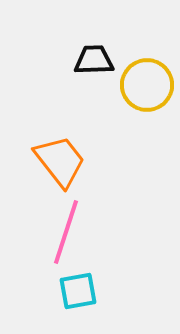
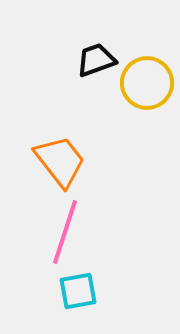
black trapezoid: moved 2 px right; rotated 18 degrees counterclockwise
yellow circle: moved 2 px up
pink line: moved 1 px left
